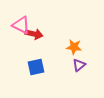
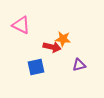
red arrow: moved 18 px right, 13 px down
orange star: moved 11 px left, 8 px up
purple triangle: rotated 24 degrees clockwise
